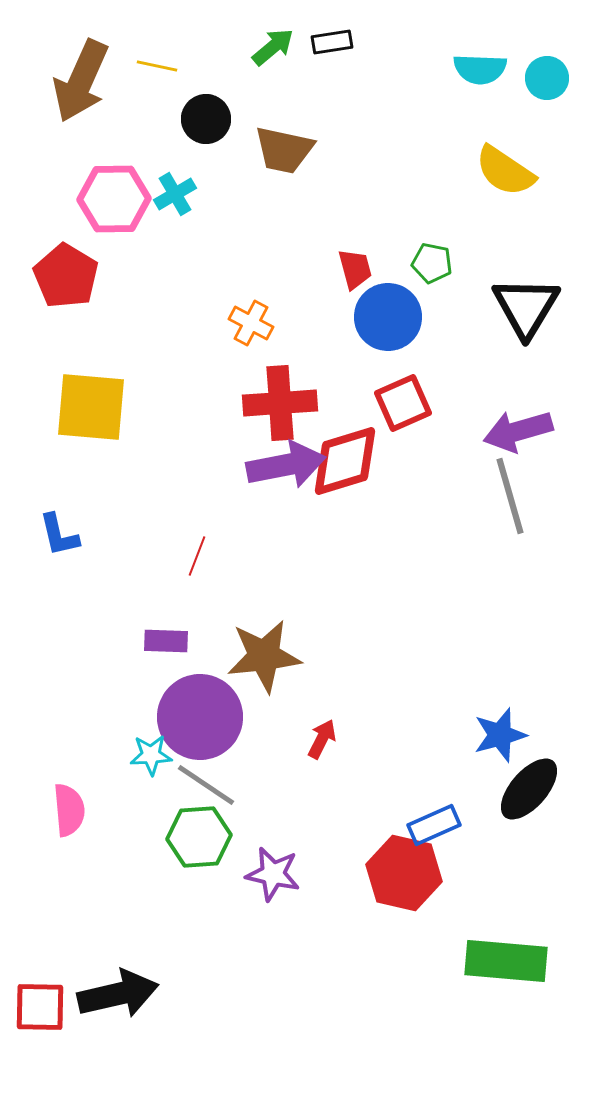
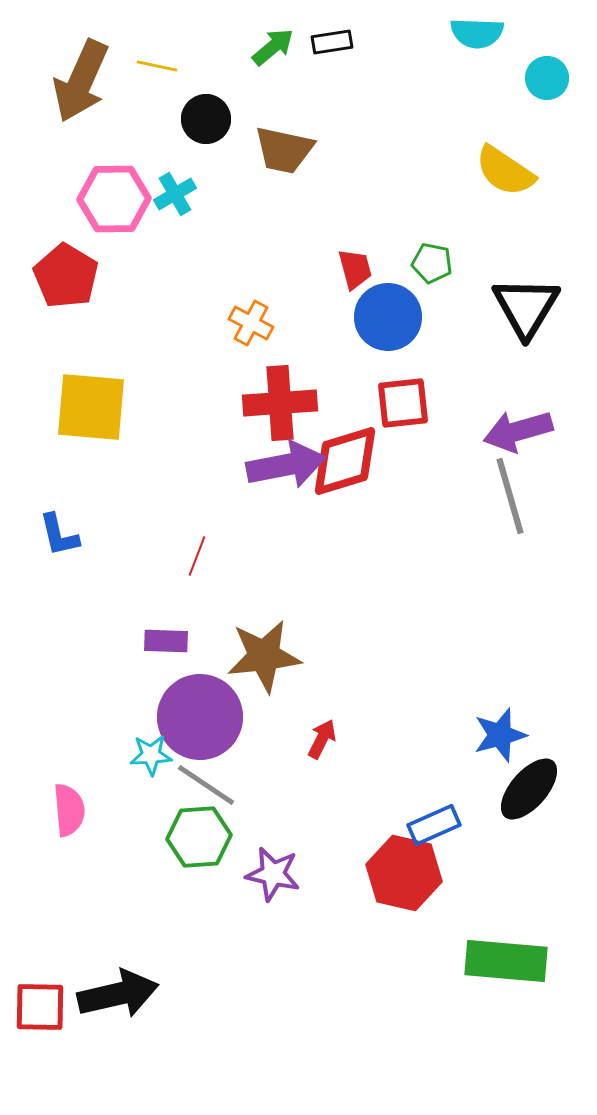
cyan semicircle at (480, 69): moved 3 px left, 36 px up
red square at (403, 403): rotated 18 degrees clockwise
